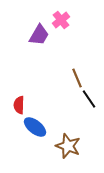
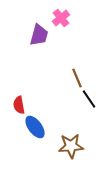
pink cross: moved 2 px up
purple trapezoid: rotated 15 degrees counterclockwise
red semicircle: rotated 12 degrees counterclockwise
blue ellipse: rotated 15 degrees clockwise
brown star: moved 3 px right; rotated 25 degrees counterclockwise
